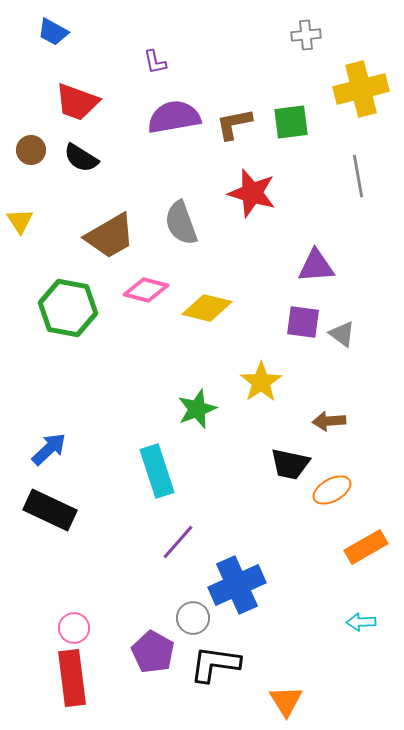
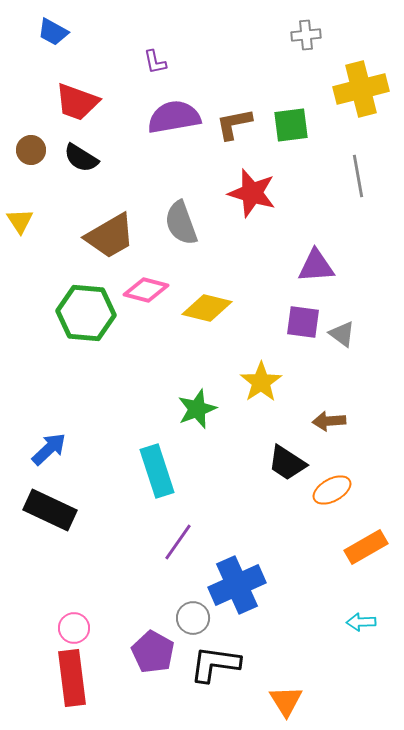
green square: moved 3 px down
green hexagon: moved 18 px right, 5 px down; rotated 6 degrees counterclockwise
black trapezoid: moved 3 px left, 1 px up; rotated 21 degrees clockwise
purple line: rotated 6 degrees counterclockwise
